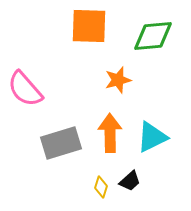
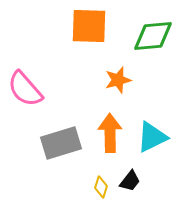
black trapezoid: rotated 10 degrees counterclockwise
